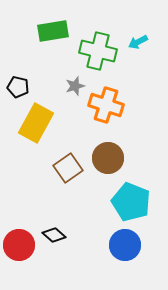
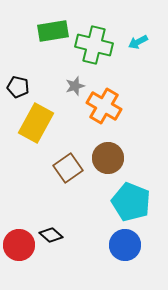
green cross: moved 4 px left, 6 px up
orange cross: moved 2 px left, 1 px down; rotated 12 degrees clockwise
black diamond: moved 3 px left
